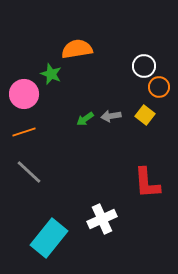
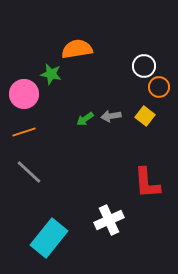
green star: rotated 10 degrees counterclockwise
yellow square: moved 1 px down
white cross: moved 7 px right, 1 px down
